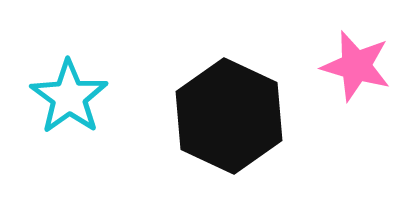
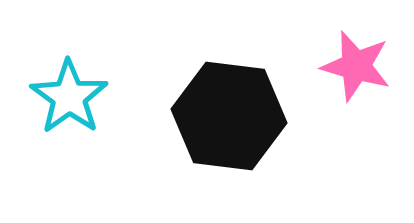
black hexagon: rotated 18 degrees counterclockwise
